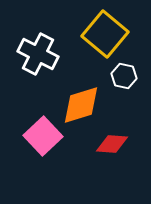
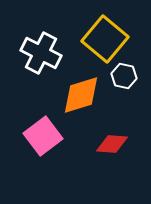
yellow square: moved 5 px down
white cross: moved 3 px right, 1 px up
orange diamond: moved 10 px up
pink square: rotated 6 degrees clockwise
